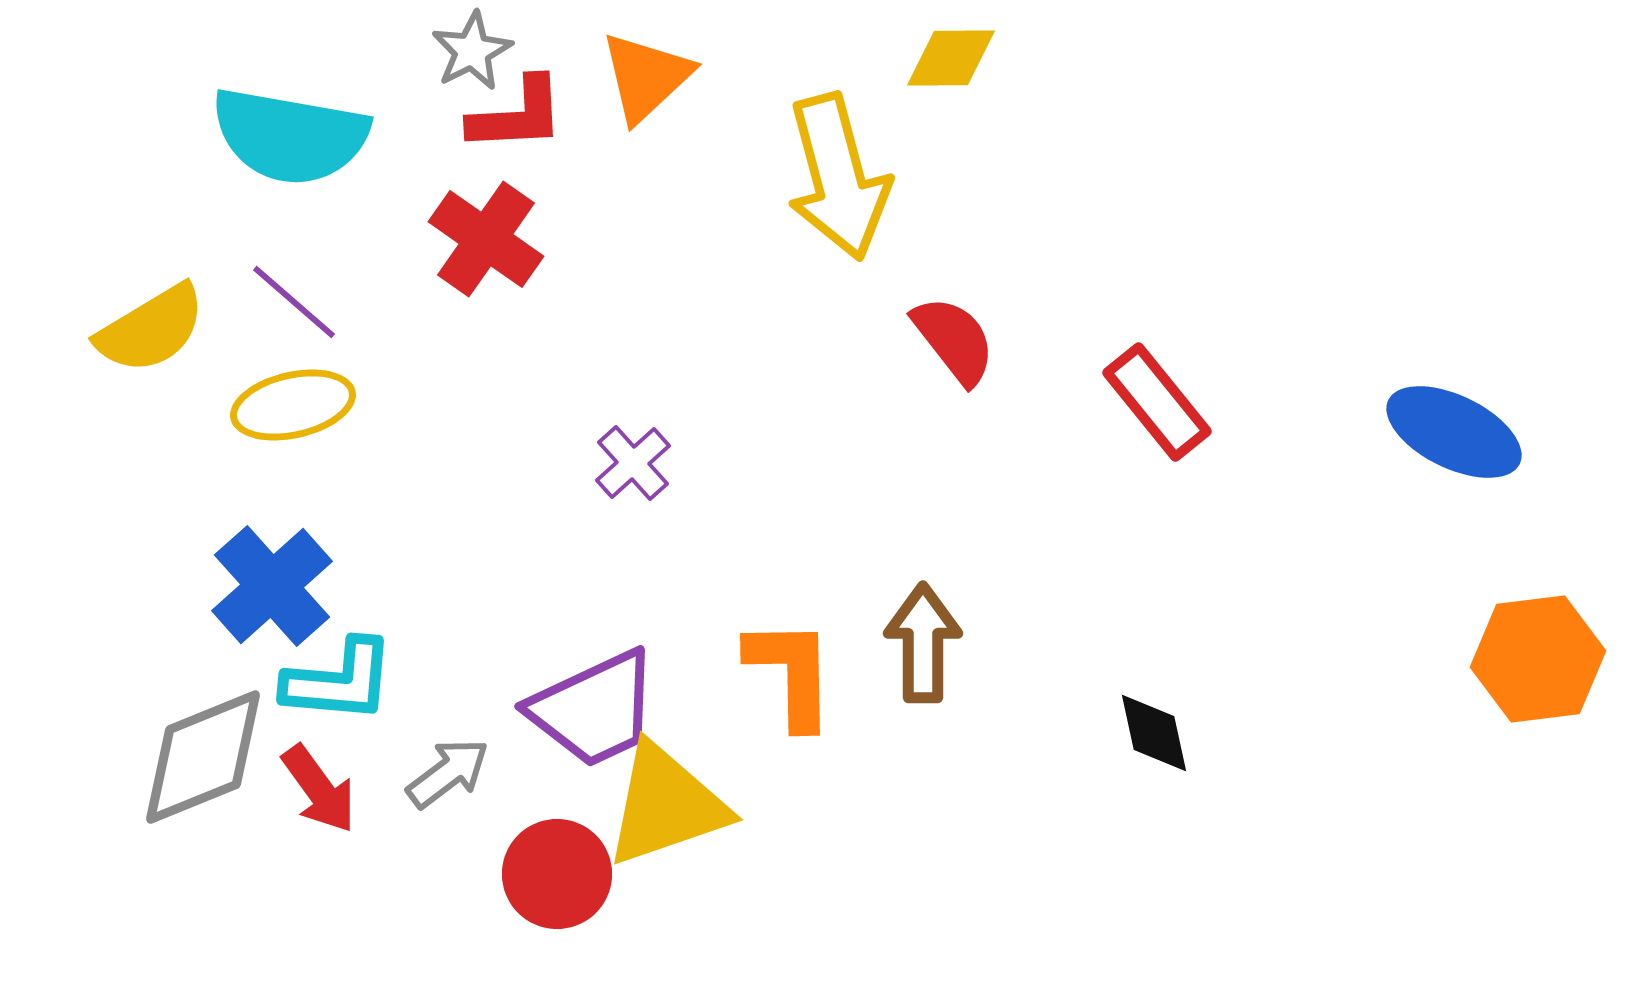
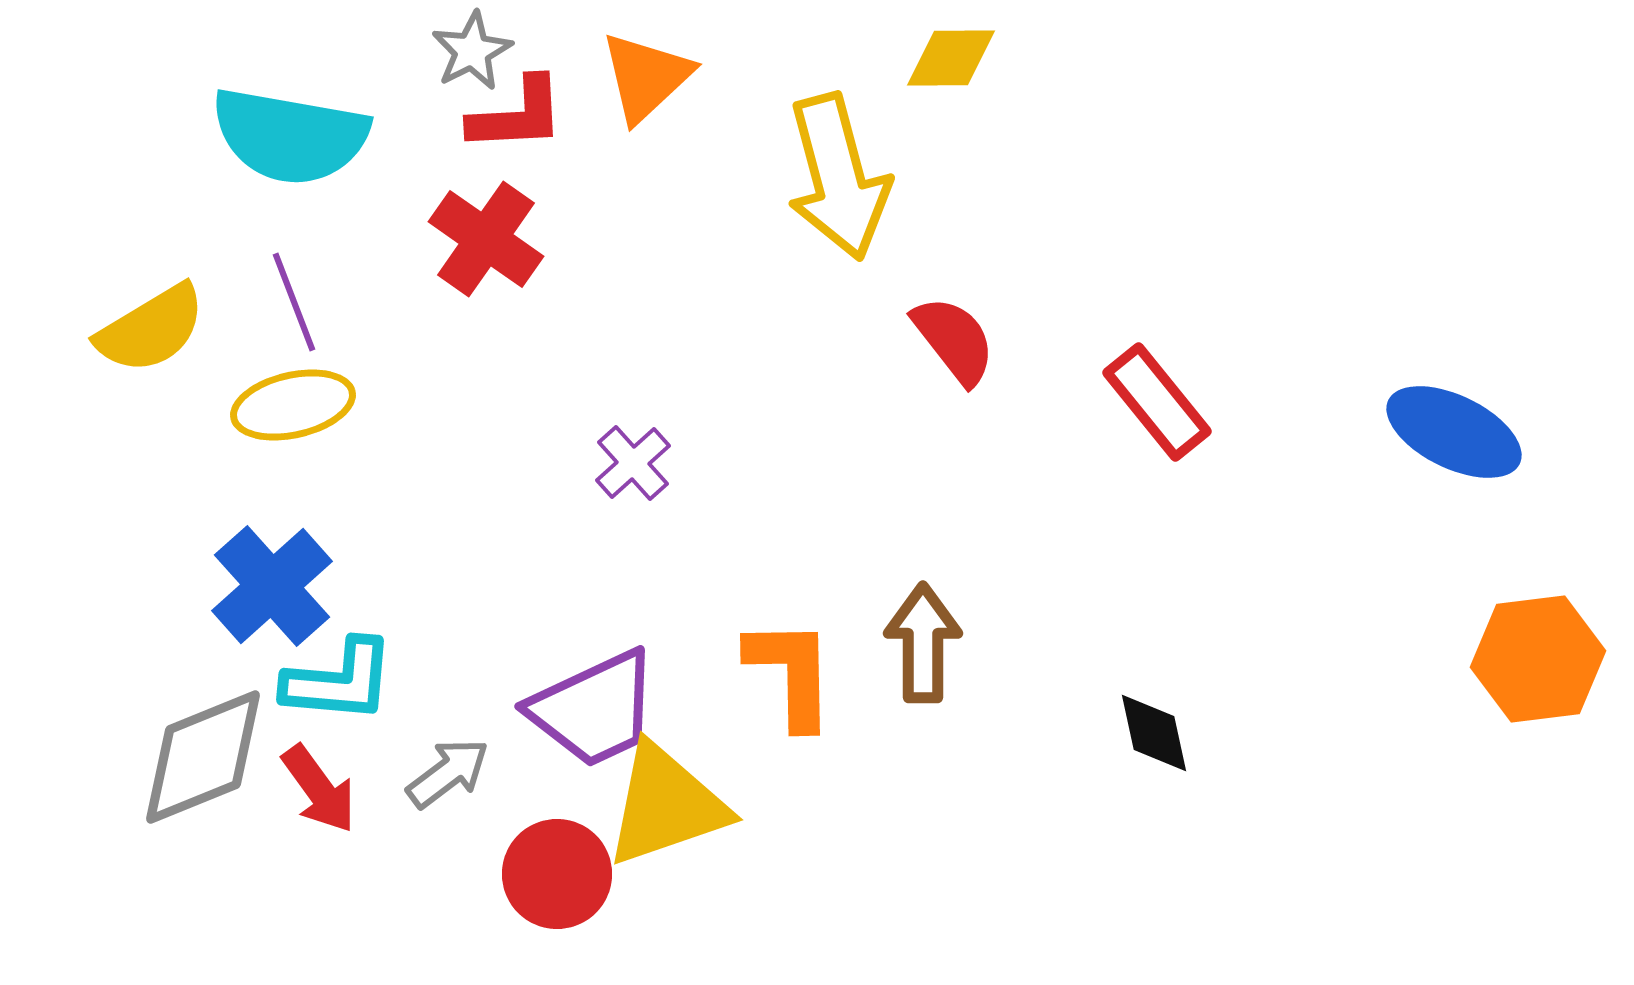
purple line: rotated 28 degrees clockwise
